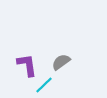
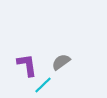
cyan line: moved 1 px left
